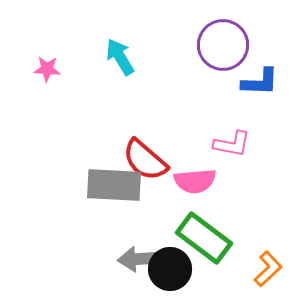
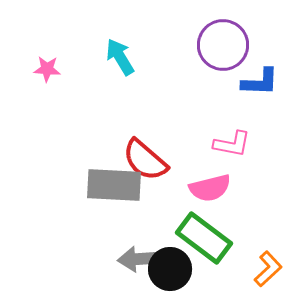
pink semicircle: moved 15 px right, 7 px down; rotated 9 degrees counterclockwise
